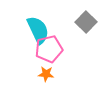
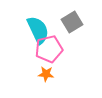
gray square: moved 14 px left; rotated 15 degrees clockwise
